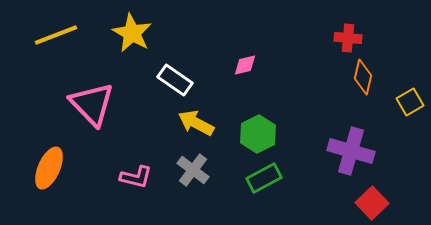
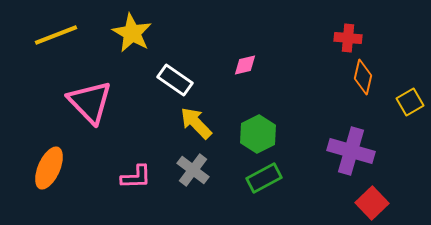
pink triangle: moved 2 px left, 2 px up
yellow arrow: rotated 18 degrees clockwise
pink L-shape: rotated 16 degrees counterclockwise
